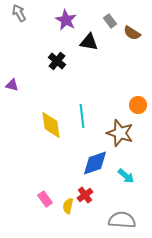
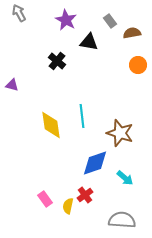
brown semicircle: rotated 138 degrees clockwise
orange circle: moved 40 px up
cyan arrow: moved 1 px left, 2 px down
